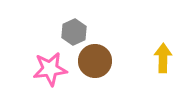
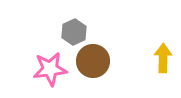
brown circle: moved 2 px left
